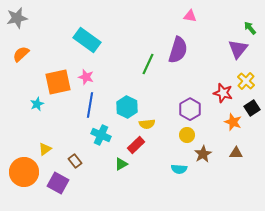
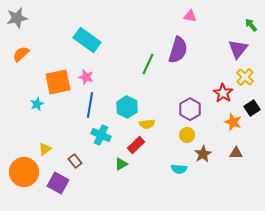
green arrow: moved 1 px right, 3 px up
yellow cross: moved 1 px left, 4 px up
red star: rotated 18 degrees clockwise
